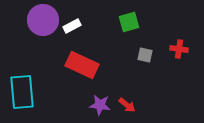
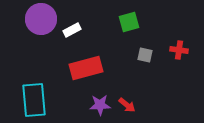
purple circle: moved 2 px left, 1 px up
white rectangle: moved 4 px down
red cross: moved 1 px down
red rectangle: moved 4 px right, 3 px down; rotated 40 degrees counterclockwise
cyan rectangle: moved 12 px right, 8 px down
purple star: rotated 10 degrees counterclockwise
